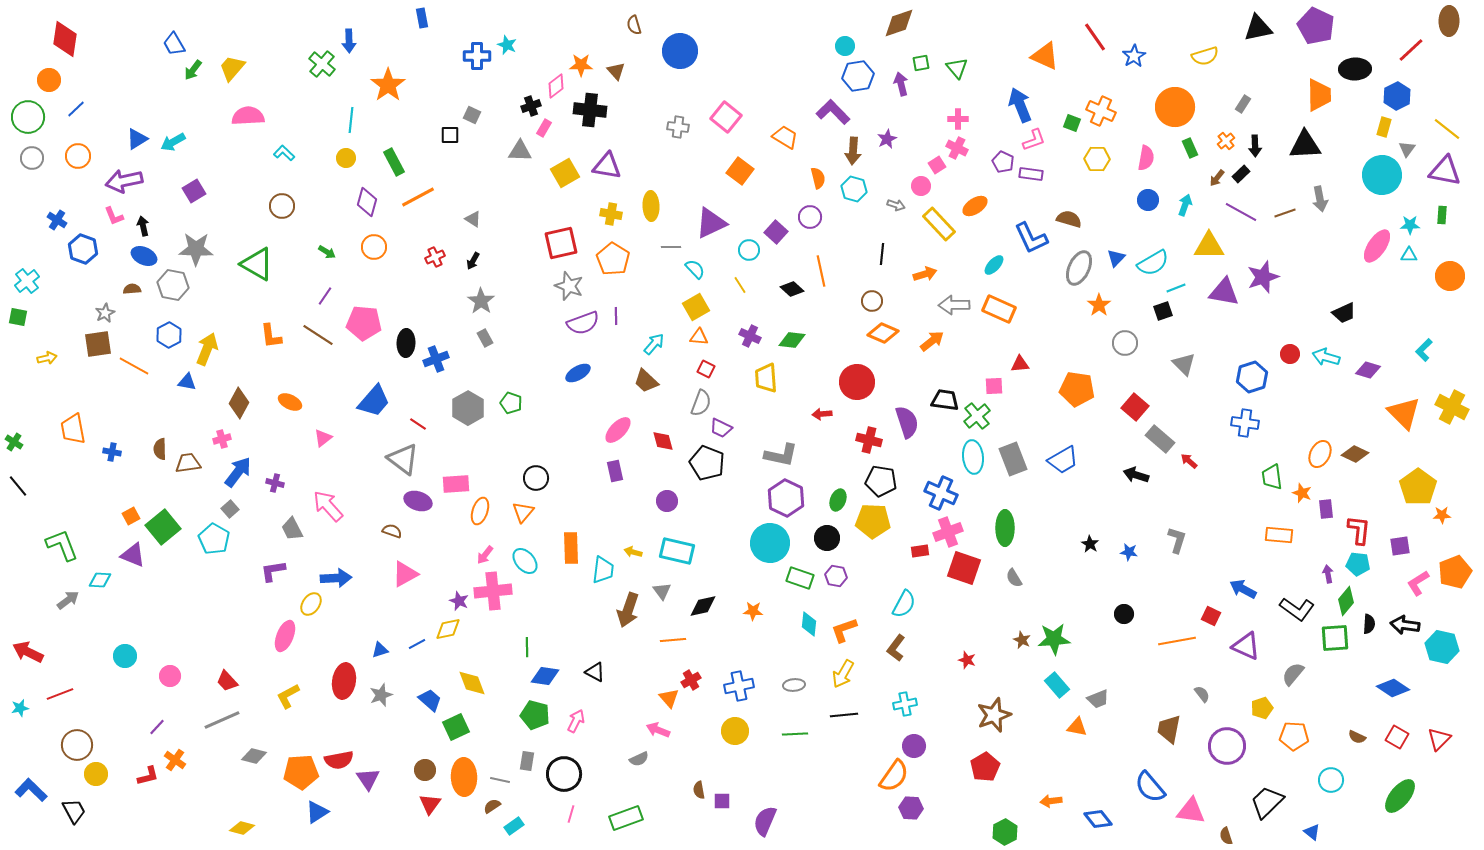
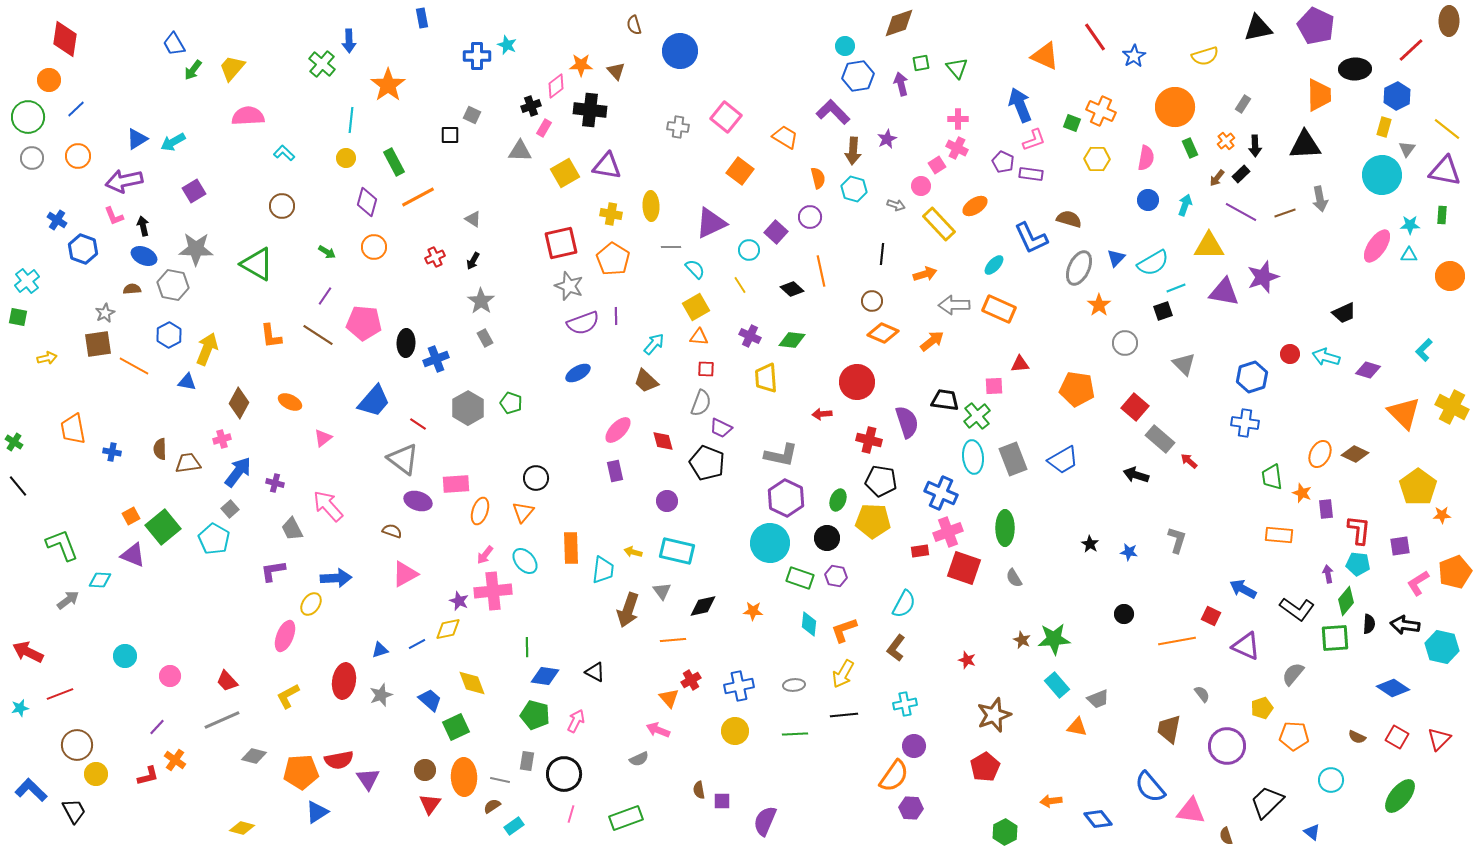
red square at (706, 369): rotated 24 degrees counterclockwise
